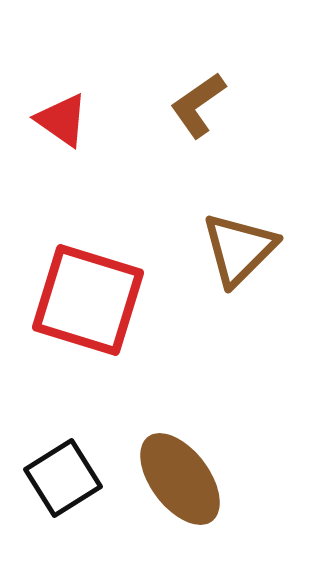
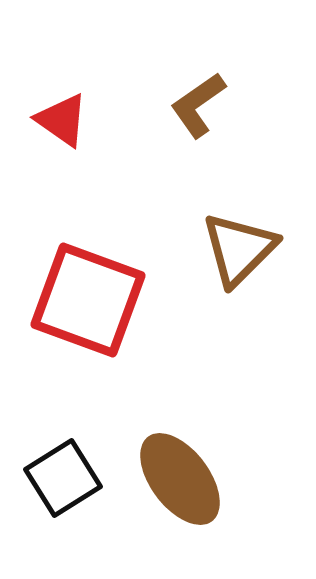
red square: rotated 3 degrees clockwise
